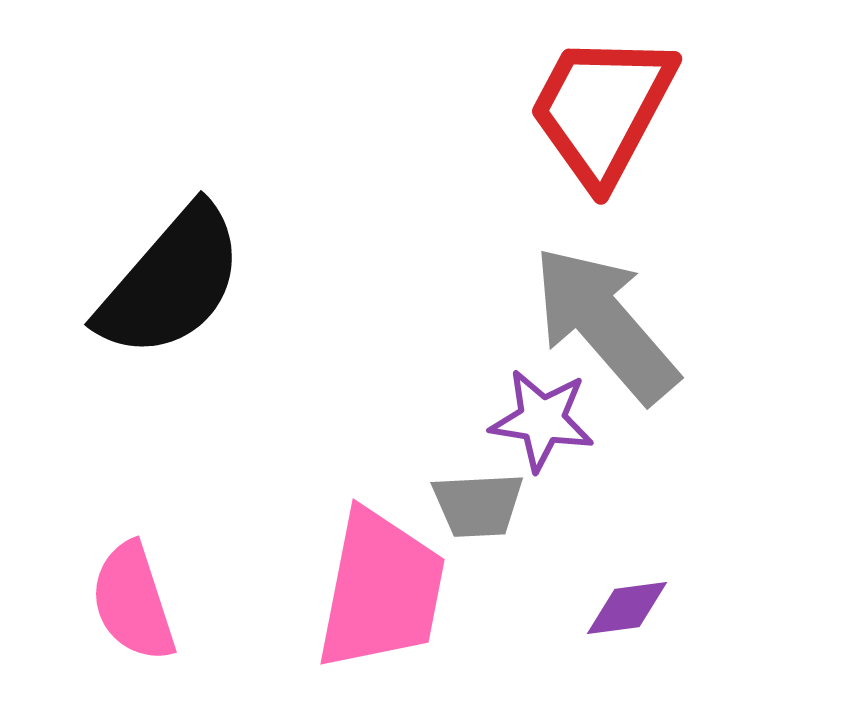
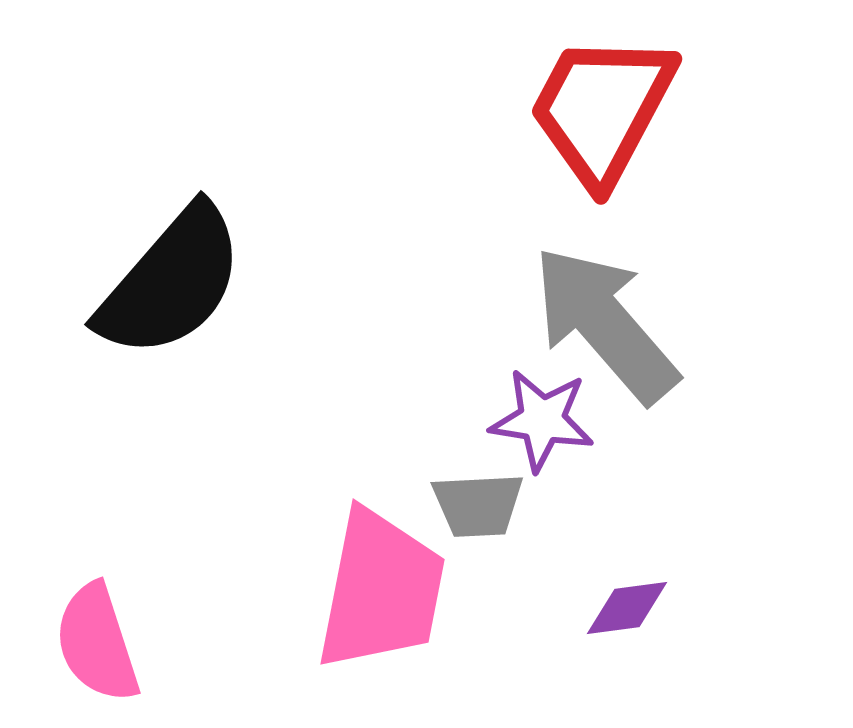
pink semicircle: moved 36 px left, 41 px down
